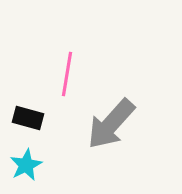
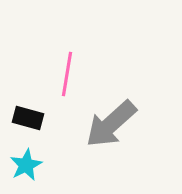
gray arrow: rotated 6 degrees clockwise
